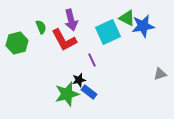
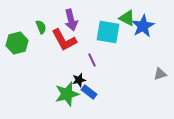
blue star: rotated 20 degrees counterclockwise
cyan square: rotated 35 degrees clockwise
